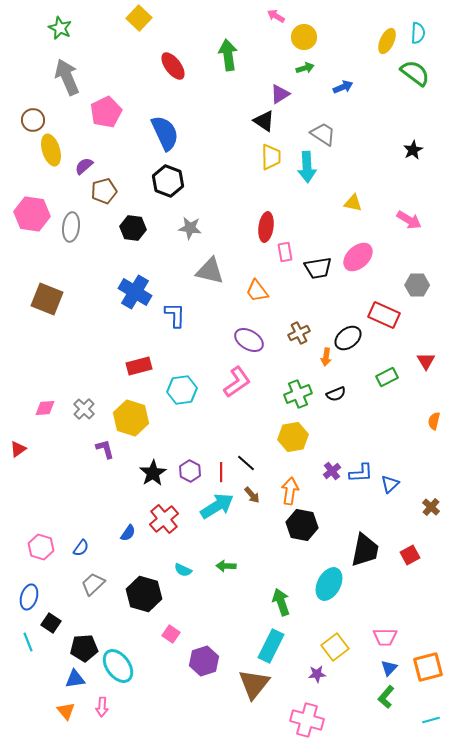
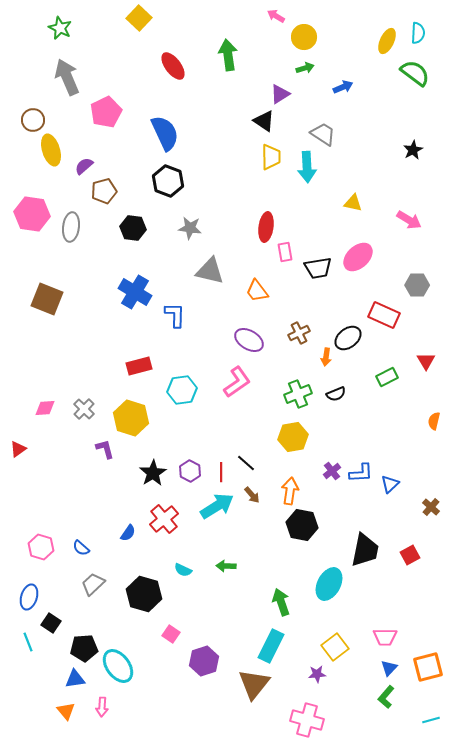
blue semicircle at (81, 548): rotated 96 degrees clockwise
